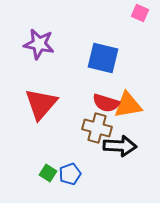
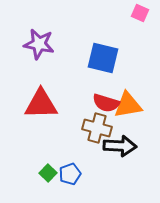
red triangle: rotated 48 degrees clockwise
green square: rotated 12 degrees clockwise
